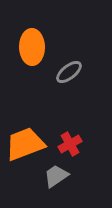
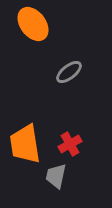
orange ellipse: moved 1 px right, 23 px up; rotated 36 degrees counterclockwise
orange trapezoid: rotated 78 degrees counterclockwise
gray trapezoid: rotated 44 degrees counterclockwise
